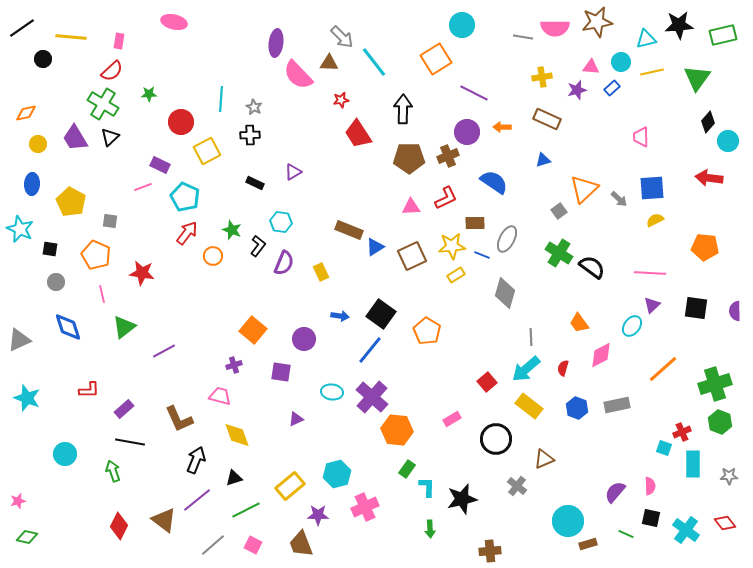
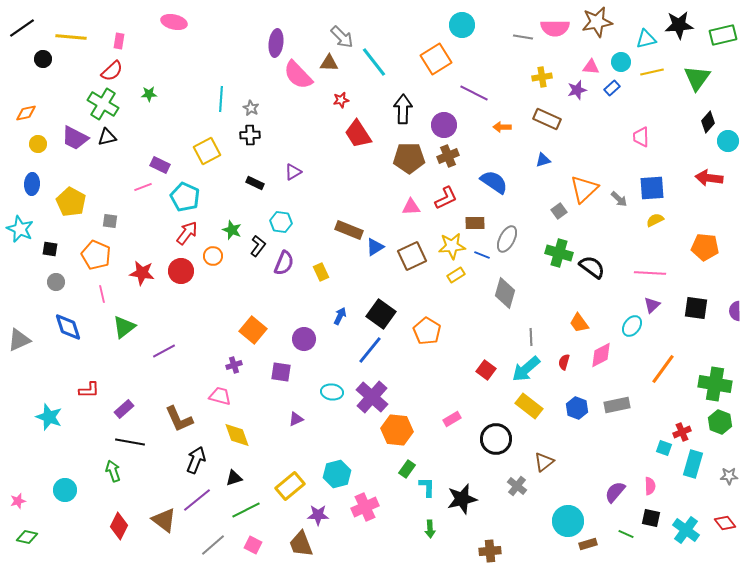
gray star at (254, 107): moved 3 px left, 1 px down
red circle at (181, 122): moved 149 px down
purple circle at (467, 132): moved 23 px left, 7 px up
black triangle at (110, 137): moved 3 px left; rotated 30 degrees clockwise
purple trapezoid at (75, 138): rotated 32 degrees counterclockwise
green cross at (559, 253): rotated 16 degrees counterclockwise
blue arrow at (340, 316): rotated 72 degrees counterclockwise
red semicircle at (563, 368): moved 1 px right, 6 px up
orange line at (663, 369): rotated 12 degrees counterclockwise
red square at (487, 382): moved 1 px left, 12 px up; rotated 12 degrees counterclockwise
green cross at (715, 384): rotated 28 degrees clockwise
cyan star at (27, 398): moved 22 px right, 19 px down
cyan circle at (65, 454): moved 36 px down
brown triangle at (544, 459): moved 3 px down; rotated 15 degrees counterclockwise
cyan rectangle at (693, 464): rotated 16 degrees clockwise
